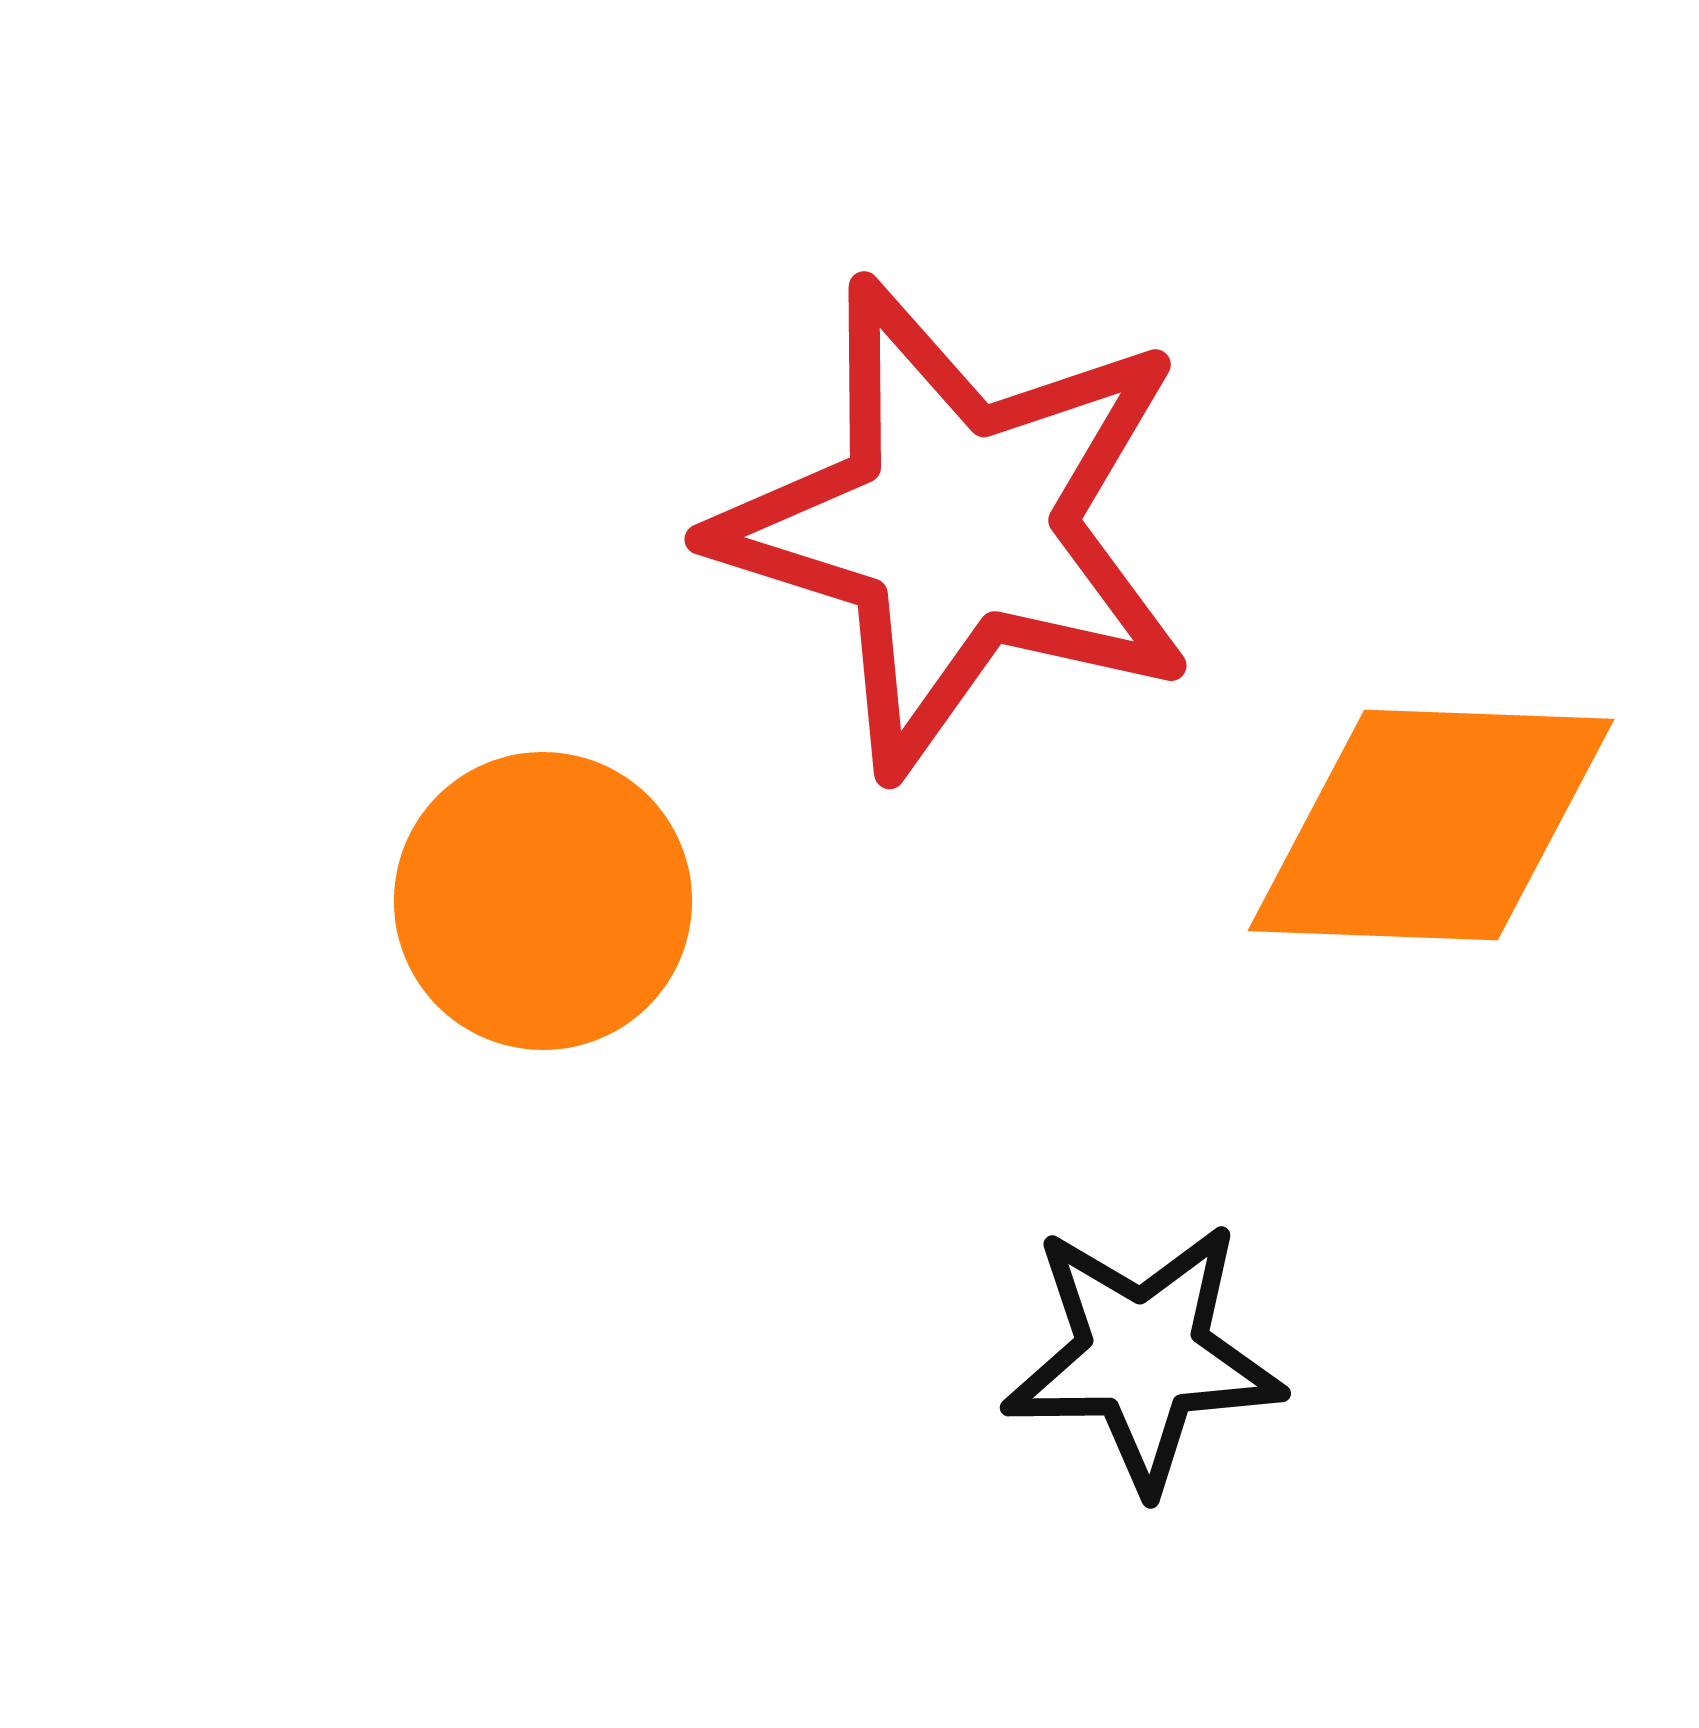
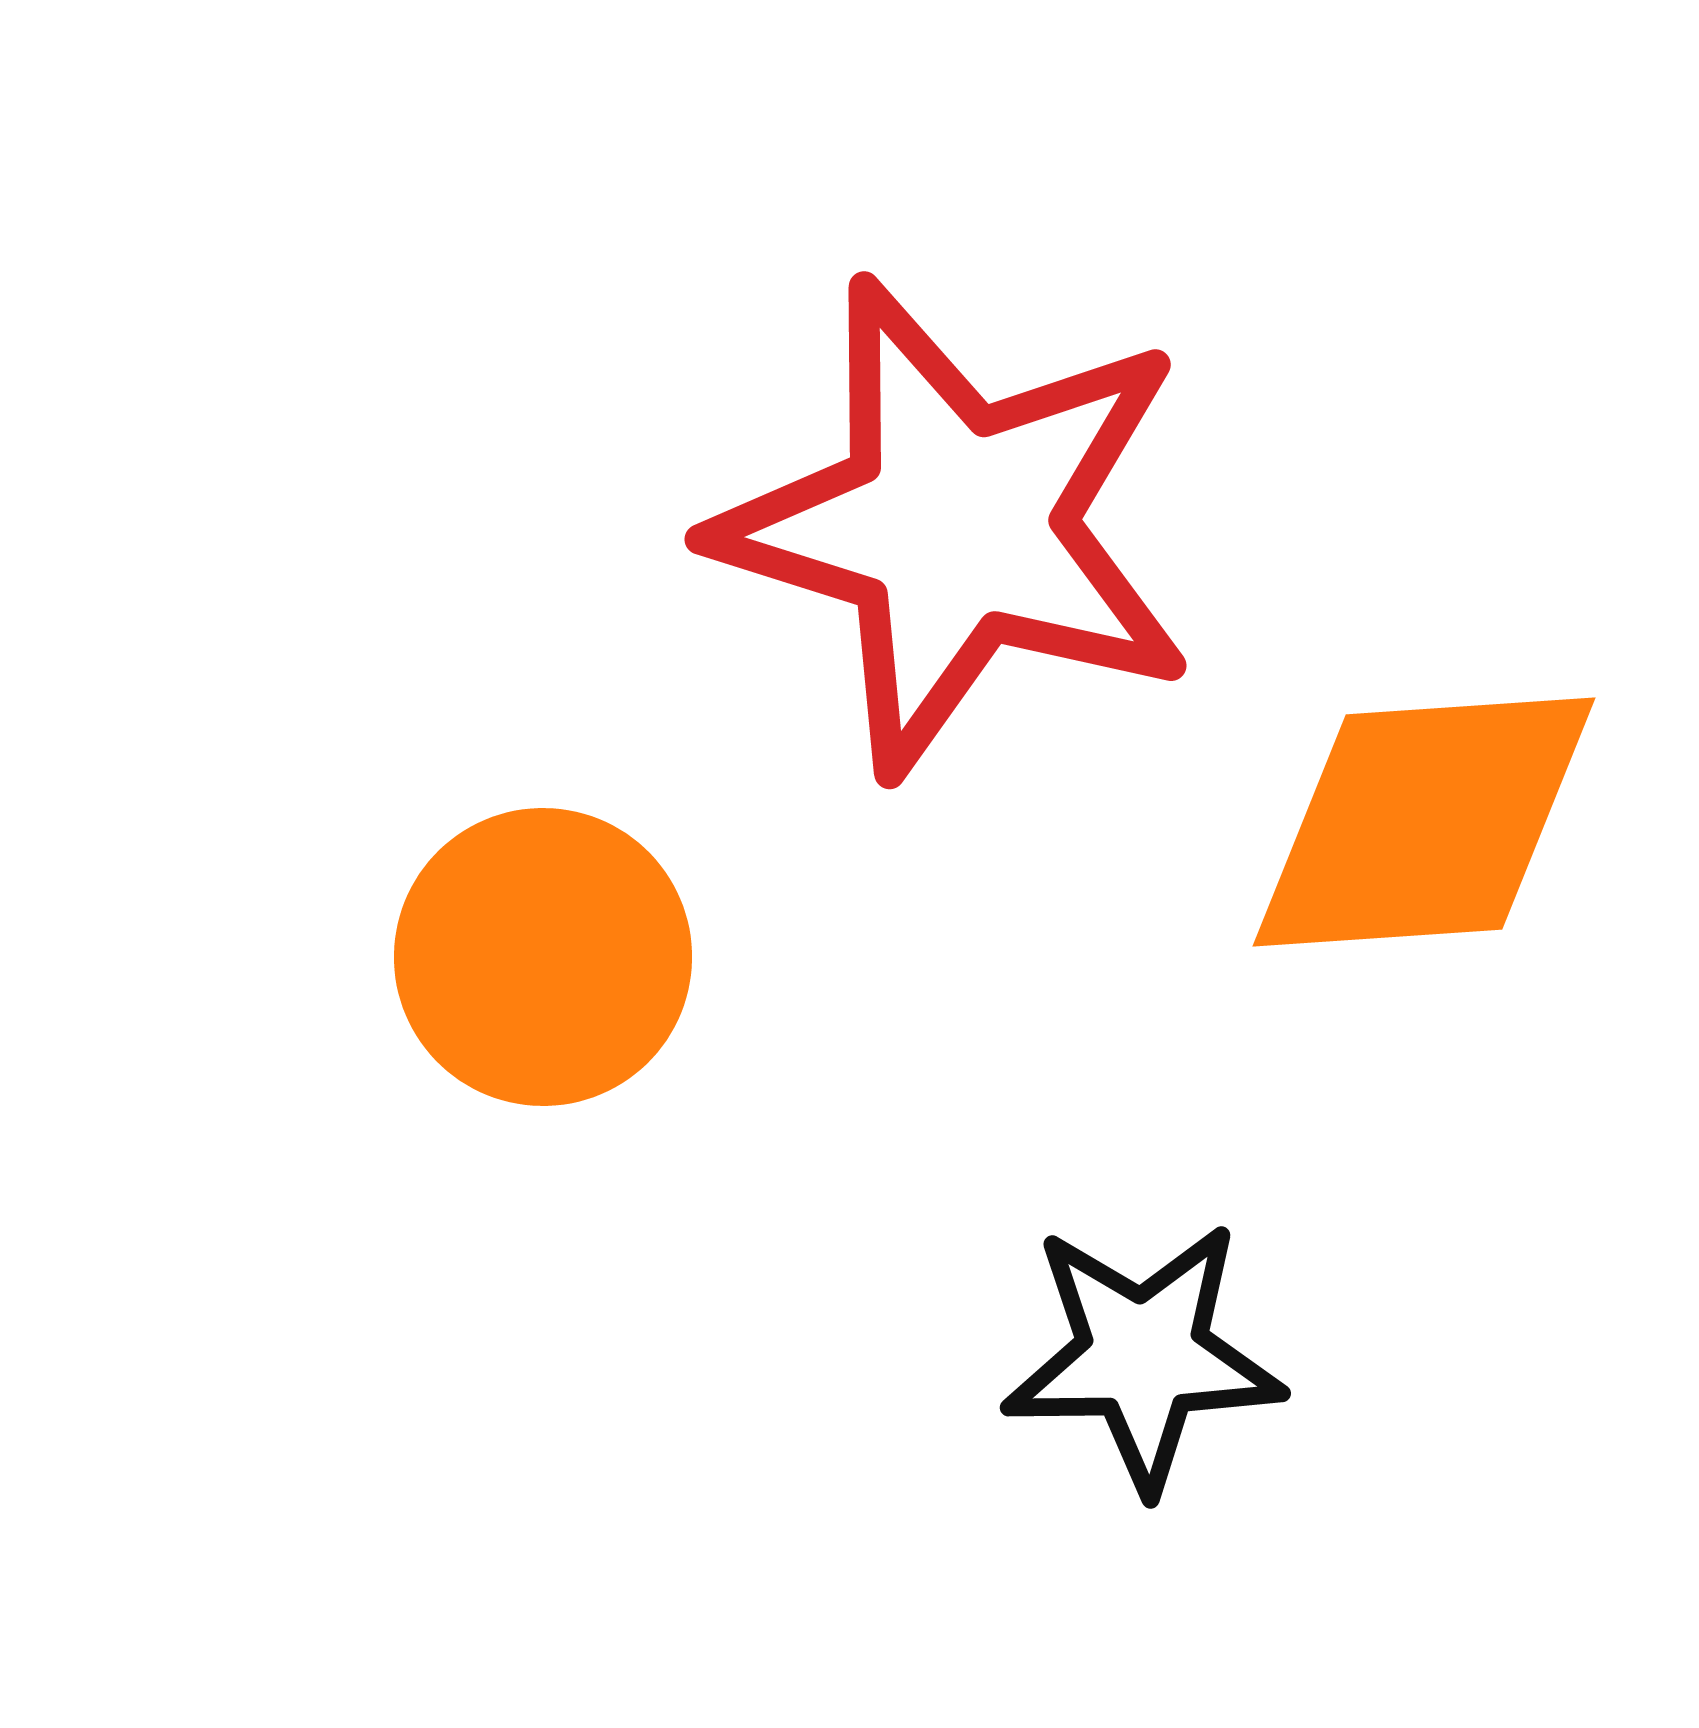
orange diamond: moved 7 px left, 3 px up; rotated 6 degrees counterclockwise
orange circle: moved 56 px down
